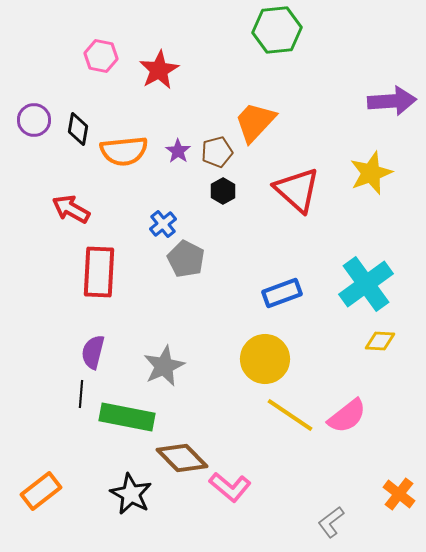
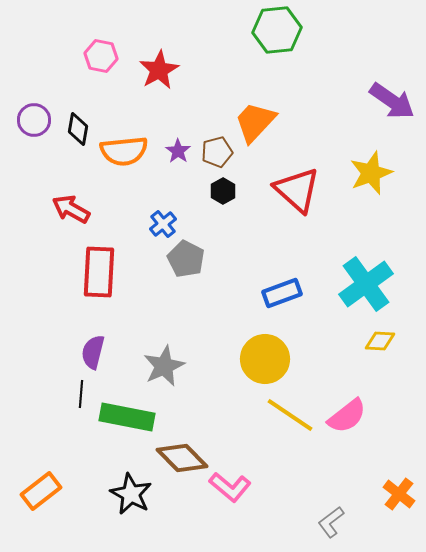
purple arrow: rotated 39 degrees clockwise
